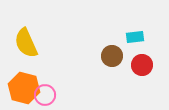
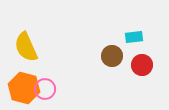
cyan rectangle: moved 1 px left
yellow semicircle: moved 4 px down
pink circle: moved 6 px up
